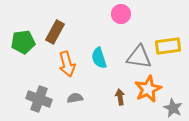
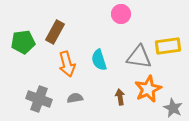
cyan semicircle: moved 2 px down
